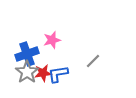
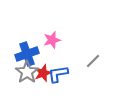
red star: rotated 12 degrees counterclockwise
